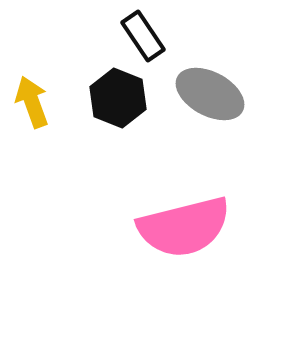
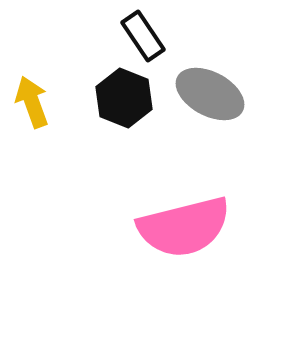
black hexagon: moved 6 px right
